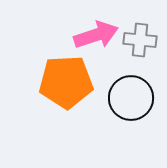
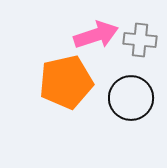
orange pentagon: rotated 10 degrees counterclockwise
